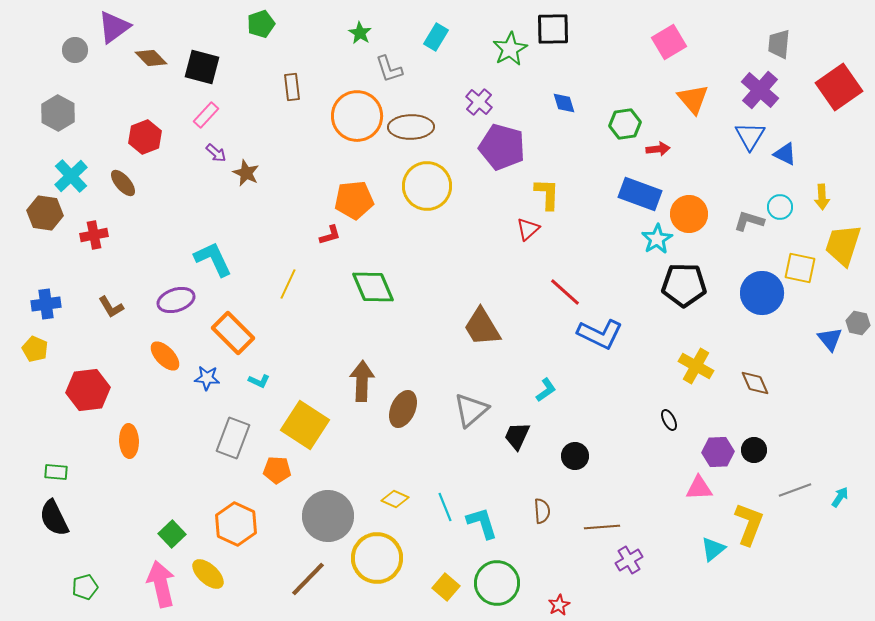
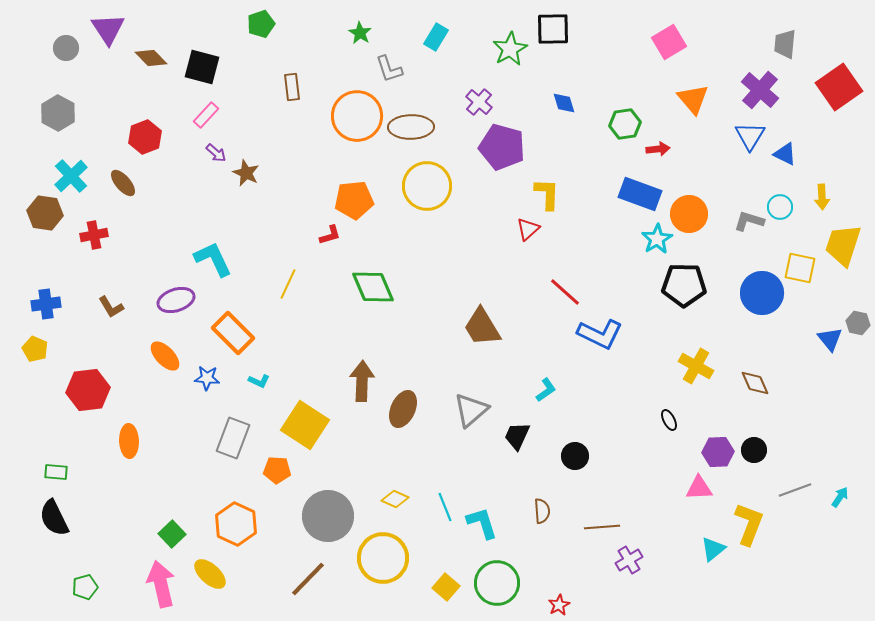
purple triangle at (114, 27): moved 6 px left, 2 px down; rotated 27 degrees counterclockwise
gray trapezoid at (779, 44): moved 6 px right
gray circle at (75, 50): moved 9 px left, 2 px up
yellow circle at (377, 558): moved 6 px right
yellow ellipse at (208, 574): moved 2 px right
